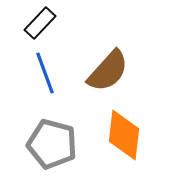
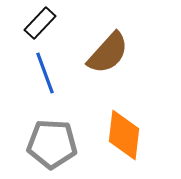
brown semicircle: moved 18 px up
gray pentagon: rotated 12 degrees counterclockwise
